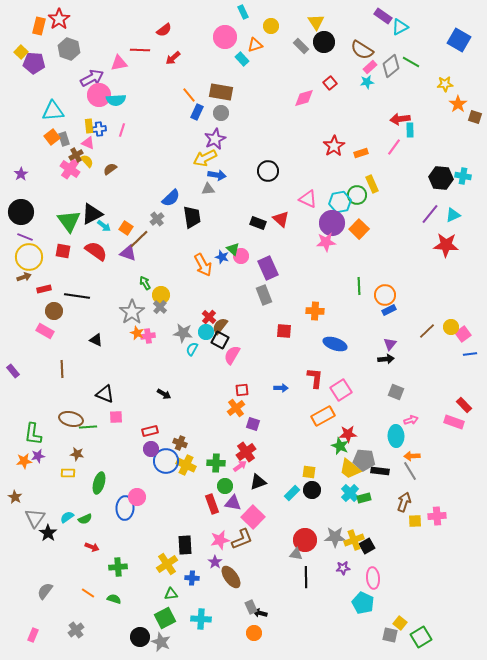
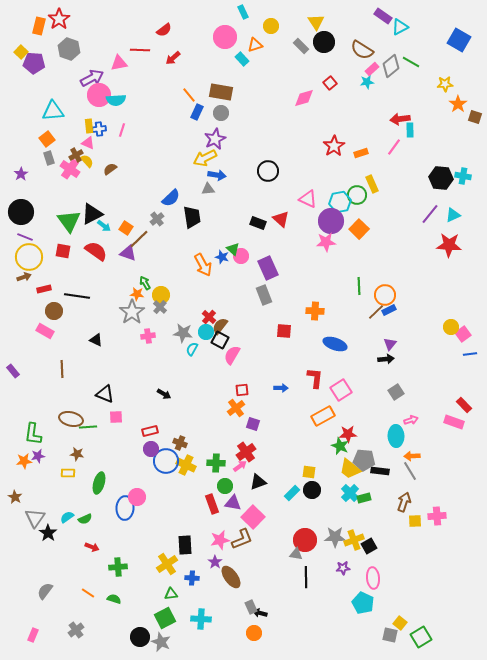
pink rectangle at (370, 67): moved 2 px right, 2 px down
orange square at (52, 137): moved 5 px left, 2 px down
gray rectangle at (64, 139): moved 15 px left, 19 px down
purple circle at (332, 223): moved 1 px left, 2 px up
red star at (446, 245): moved 3 px right
brown line at (427, 331): moved 51 px left, 19 px up
orange star at (137, 333): moved 39 px up; rotated 16 degrees counterclockwise
gray square at (396, 392): rotated 35 degrees clockwise
black square at (367, 546): moved 2 px right
